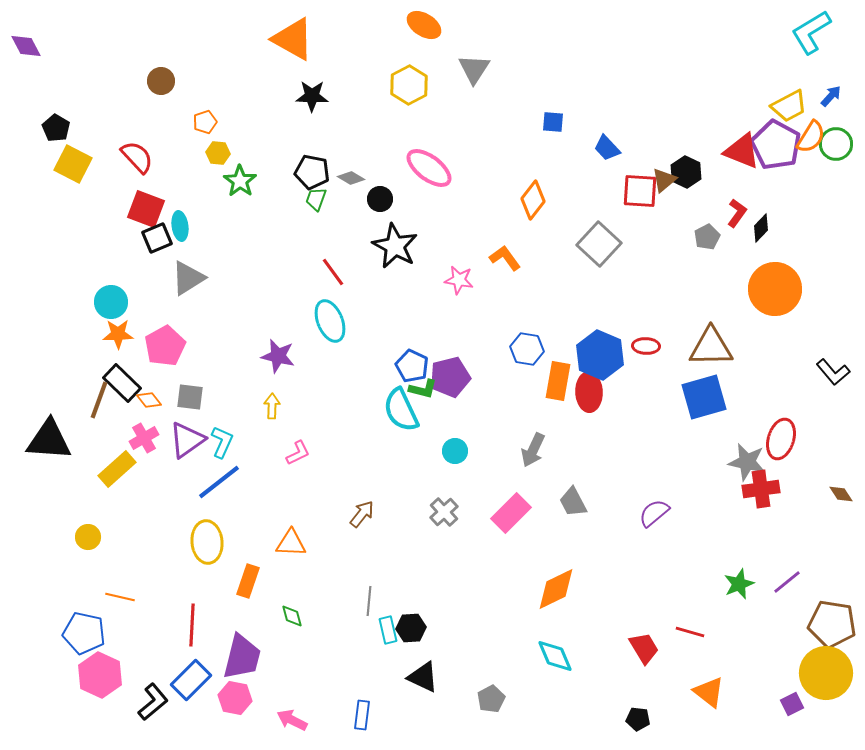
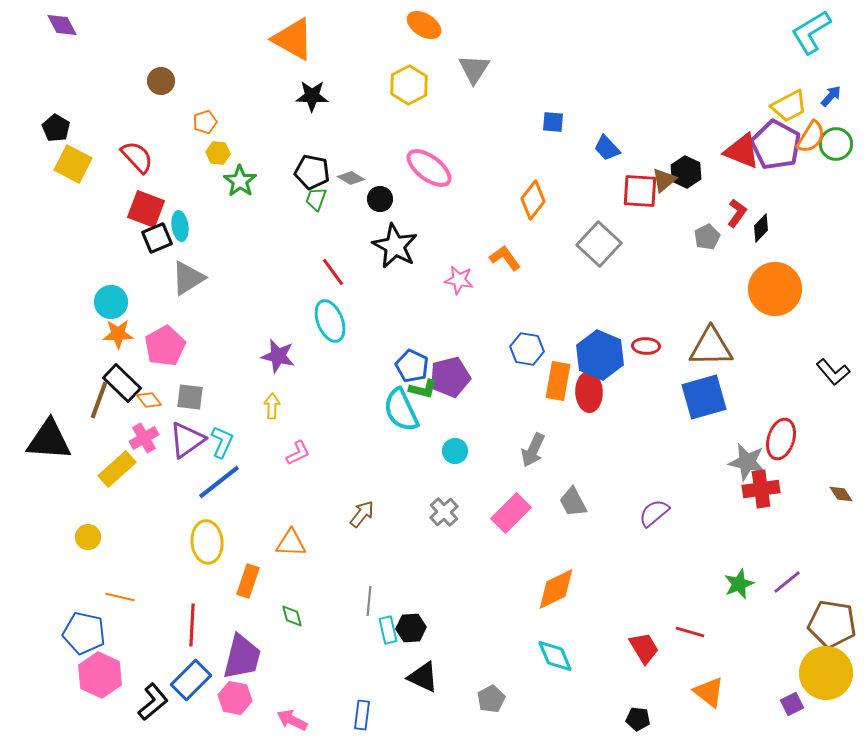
purple diamond at (26, 46): moved 36 px right, 21 px up
